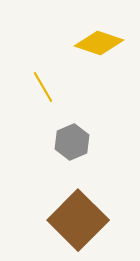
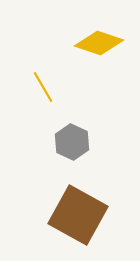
gray hexagon: rotated 12 degrees counterclockwise
brown square: moved 5 px up; rotated 16 degrees counterclockwise
